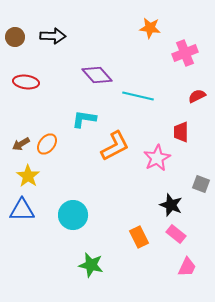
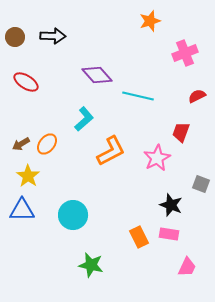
orange star: moved 7 px up; rotated 25 degrees counterclockwise
red ellipse: rotated 25 degrees clockwise
cyan L-shape: rotated 130 degrees clockwise
red trapezoid: rotated 20 degrees clockwise
orange L-shape: moved 4 px left, 5 px down
pink rectangle: moved 7 px left; rotated 30 degrees counterclockwise
